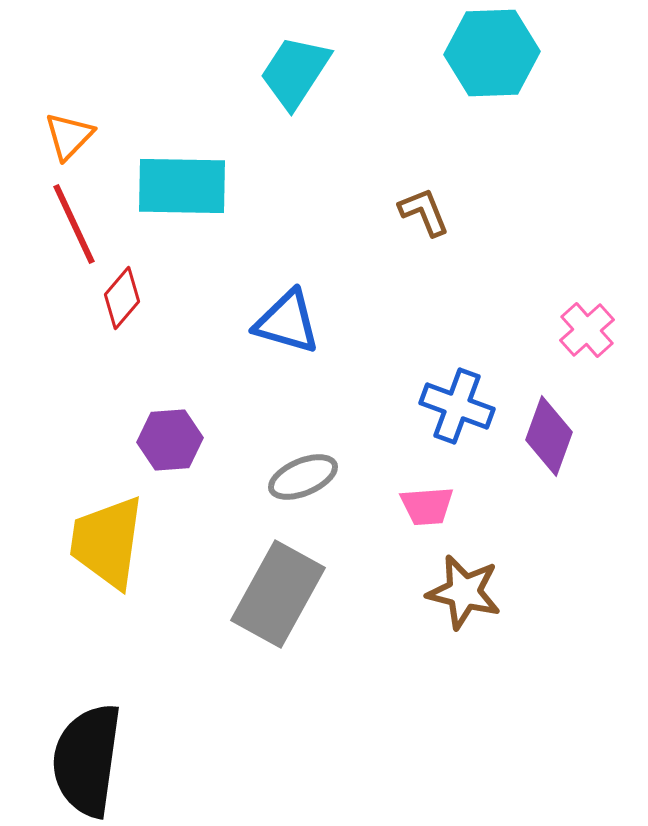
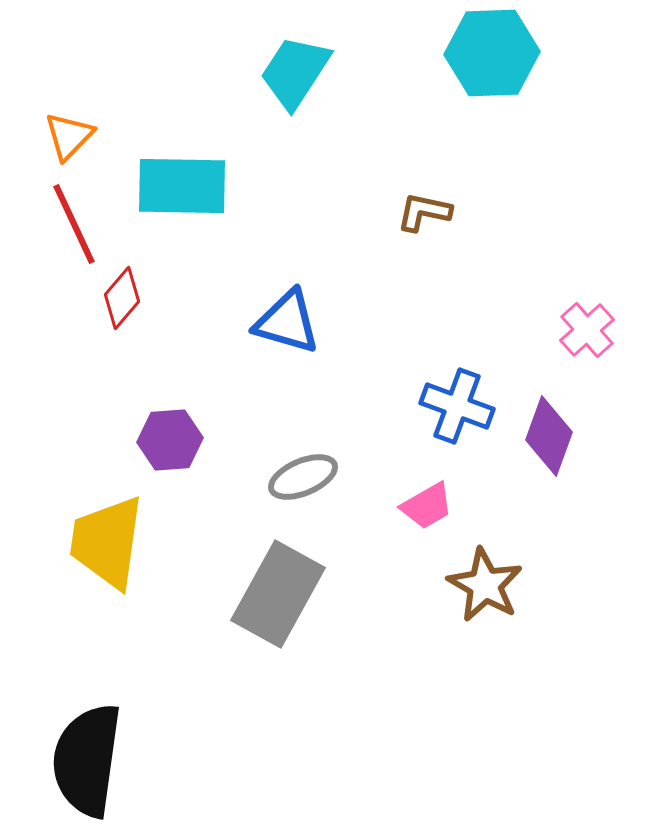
brown L-shape: rotated 56 degrees counterclockwise
pink trapezoid: rotated 26 degrees counterclockwise
brown star: moved 21 px right, 7 px up; rotated 16 degrees clockwise
